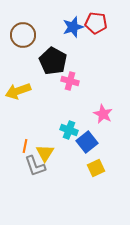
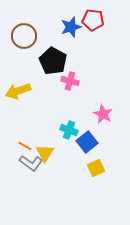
red pentagon: moved 3 px left, 3 px up
blue star: moved 2 px left
brown circle: moved 1 px right, 1 px down
orange line: rotated 72 degrees counterclockwise
gray L-shape: moved 4 px left, 3 px up; rotated 35 degrees counterclockwise
